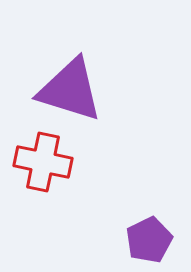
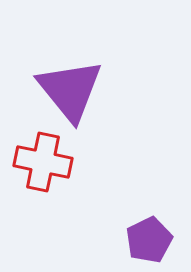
purple triangle: rotated 34 degrees clockwise
